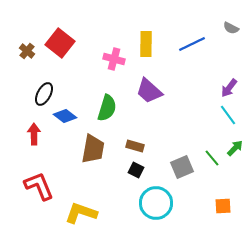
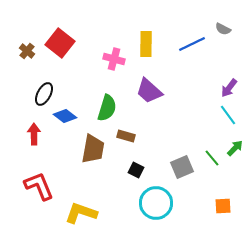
gray semicircle: moved 8 px left, 1 px down
brown rectangle: moved 9 px left, 10 px up
